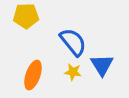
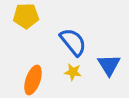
blue triangle: moved 7 px right
orange ellipse: moved 5 px down
